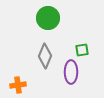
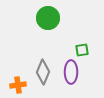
gray diamond: moved 2 px left, 16 px down
